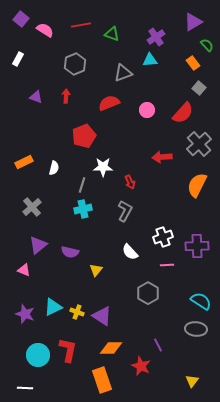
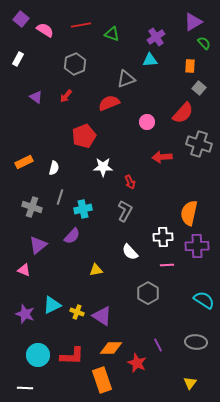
green semicircle at (207, 45): moved 3 px left, 2 px up
orange rectangle at (193, 63): moved 3 px left, 3 px down; rotated 40 degrees clockwise
gray triangle at (123, 73): moved 3 px right, 6 px down
red arrow at (66, 96): rotated 144 degrees counterclockwise
purple triangle at (36, 97): rotated 16 degrees clockwise
pink circle at (147, 110): moved 12 px down
gray cross at (199, 144): rotated 30 degrees counterclockwise
gray line at (82, 185): moved 22 px left, 12 px down
orange semicircle at (197, 185): moved 8 px left, 28 px down; rotated 15 degrees counterclockwise
gray cross at (32, 207): rotated 30 degrees counterclockwise
white cross at (163, 237): rotated 18 degrees clockwise
purple semicircle at (70, 252): moved 2 px right, 16 px up; rotated 60 degrees counterclockwise
yellow triangle at (96, 270): rotated 40 degrees clockwise
cyan semicircle at (201, 301): moved 3 px right, 1 px up
cyan triangle at (53, 307): moved 1 px left, 2 px up
gray ellipse at (196, 329): moved 13 px down
red L-shape at (68, 350): moved 4 px right, 6 px down; rotated 80 degrees clockwise
red star at (141, 366): moved 4 px left, 3 px up
yellow triangle at (192, 381): moved 2 px left, 2 px down
